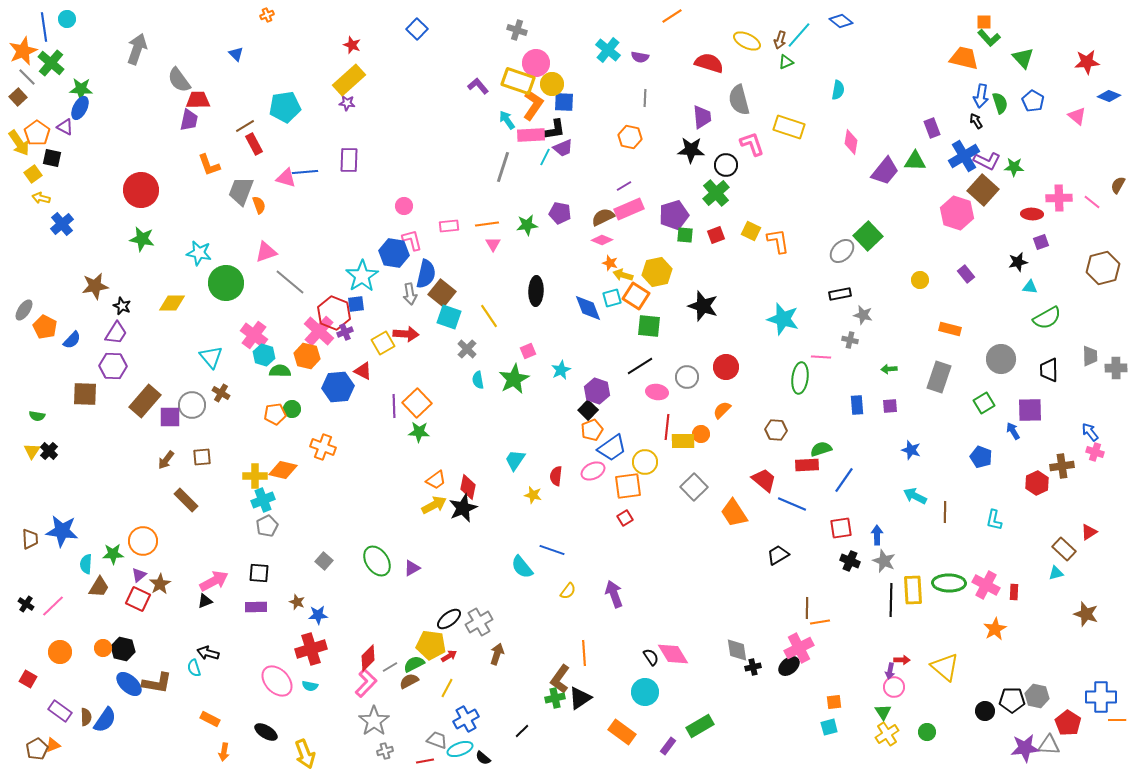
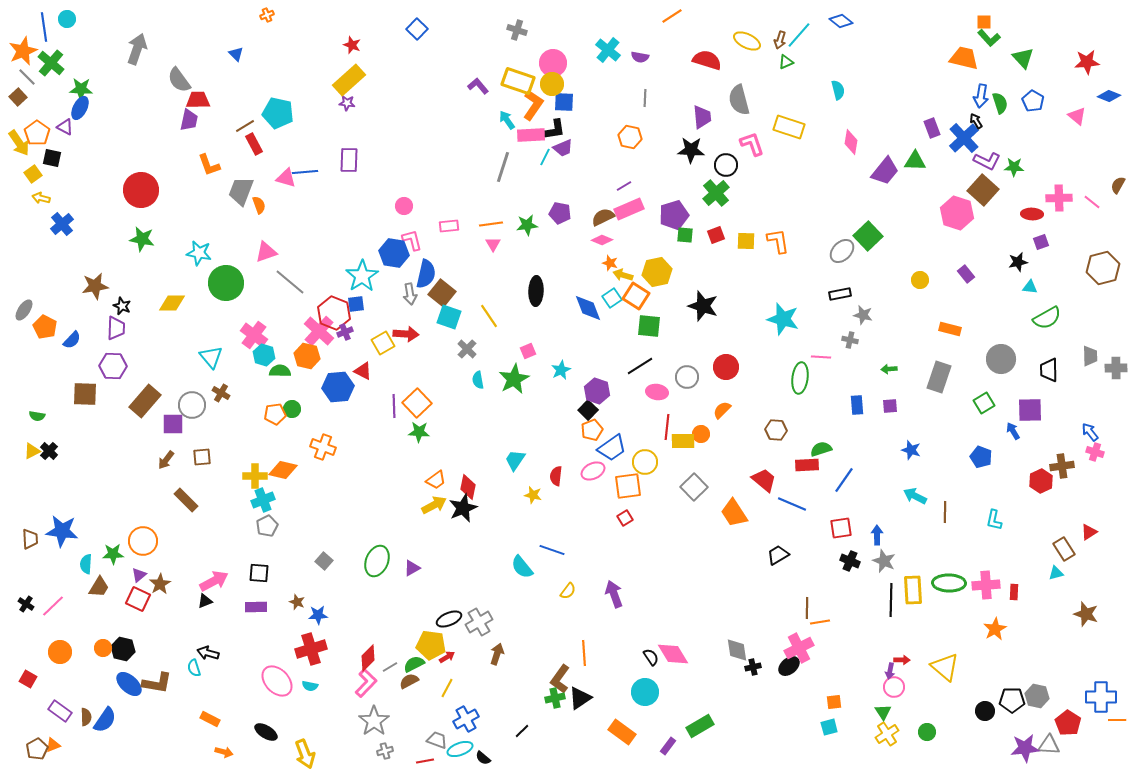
pink circle at (536, 63): moved 17 px right
red semicircle at (709, 63): moved 2 px left, 3 px up
cyan semicircle at (838, 90): rotated 24 degrees counterclockwise
cyan pentagon at (285, 107): moved 7 px left, 6 px down; rotated 20 degrees clockwise
blue cross at (964, 156): moved 18 px up; rotated 12 degrees counterclockwise
orange line at (487, 224): moved 4 px right
yellow square at (751, 231): moved 5 px left, 10 px down; rotated 24 degrees counterclockwise
cyan square at (612, 298): rotated 18 degrees counterclockwise
purple trapezoid at (116, 333): moved 5 px up; rotated 30 degrees counterclockwise
purple square at (170, 417): moved 3 px right, 7 px down
yellow triangle at (32, 451): rotated 30 degrees clockwise
red hexagon at (1037, 483): moved 4 px right, 2 px up
brown rectangle at (1064, 549): rotated 15 degrees clockwise
green ellipse at (377, 561): rotated 56 degrees clockwise
pink cross at (986, 585): rotated 32 degrees counterclockwise
black ellipse at (449, 619): rotated 15 degrees clockwise
red arrow at (449, 656): moved 2 px left, 1 px down
orange arrow at (224, 752): rotated 84 degrees counterclockwise
